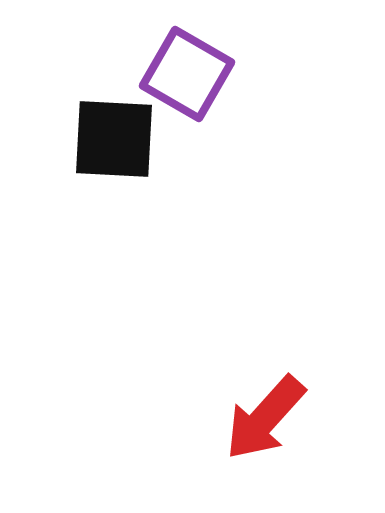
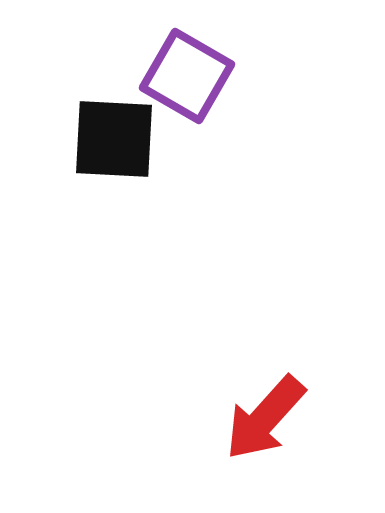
purple square: moved 2 px down
